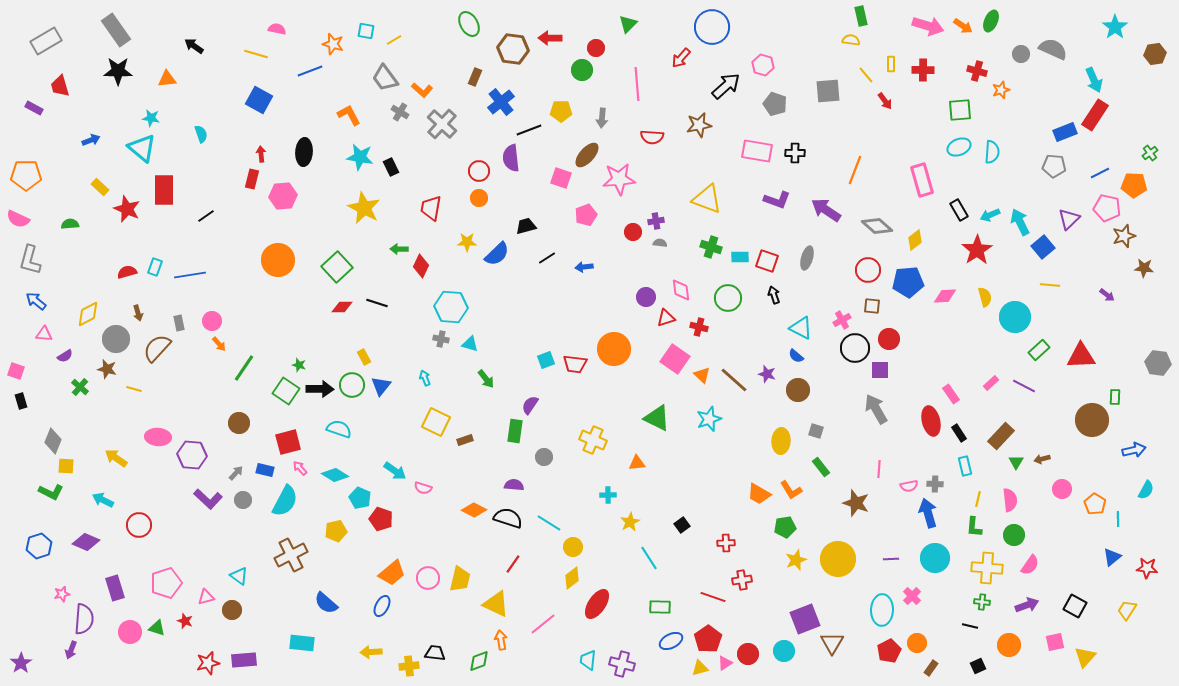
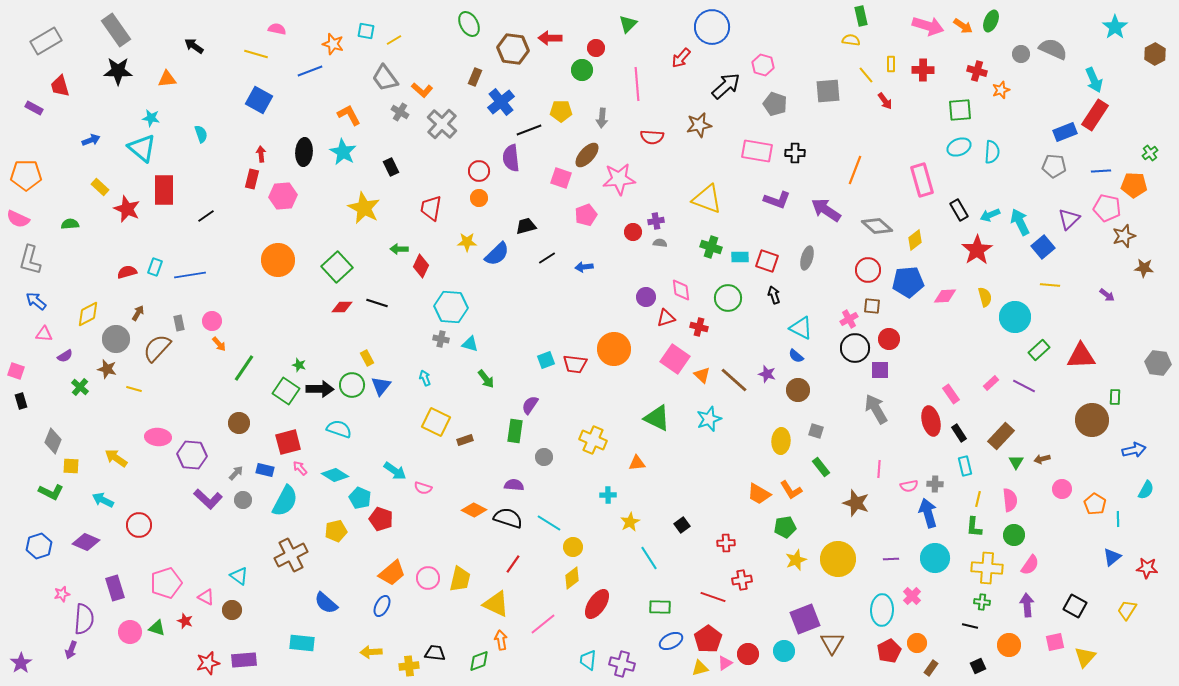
brown hexagon at (1155, 54): rotated 20 degrees counterclockwise
cyan star at (360, 157): moved 17 px left, 5 px up; rotated 20 degrees clockwise
blue line at (1100, 173): moved 1 px right, 2 px up; rotated 24 degrees clockwise
brown arrow at (138, 313): rotated 133 degrees counterclockwise
pink cross at (842, 320): moved 7 px right, 1 px up
yellow rectangle at (364, 357): moved 3 px right, 1 px down
yellow square at (66, 466): moved 5 px right
pink triangle at (206, 597): rotated 42 degrees clockwise
purple arrow at (1027, 605): rotated 75 degrees counterclockwise
